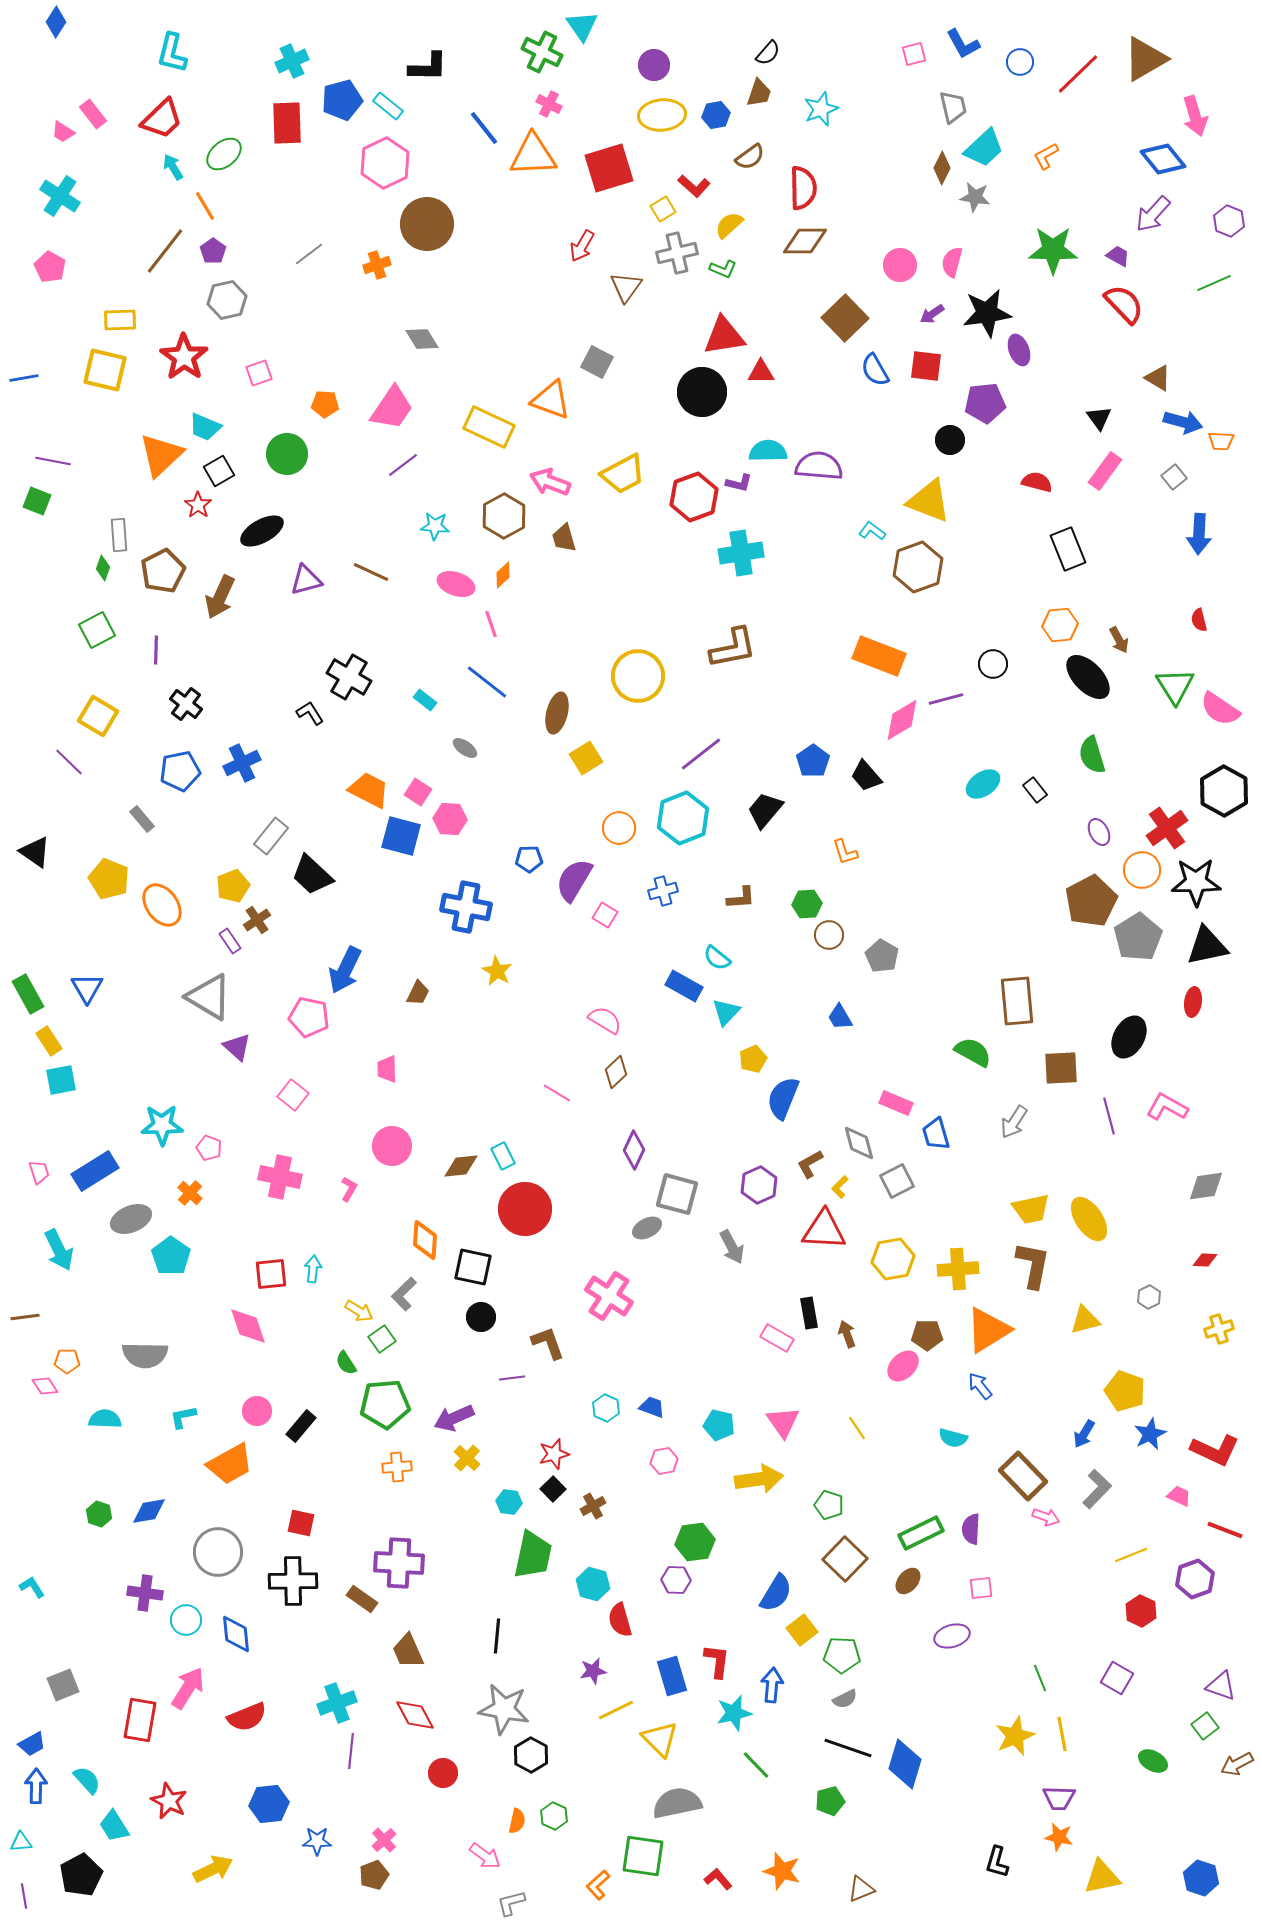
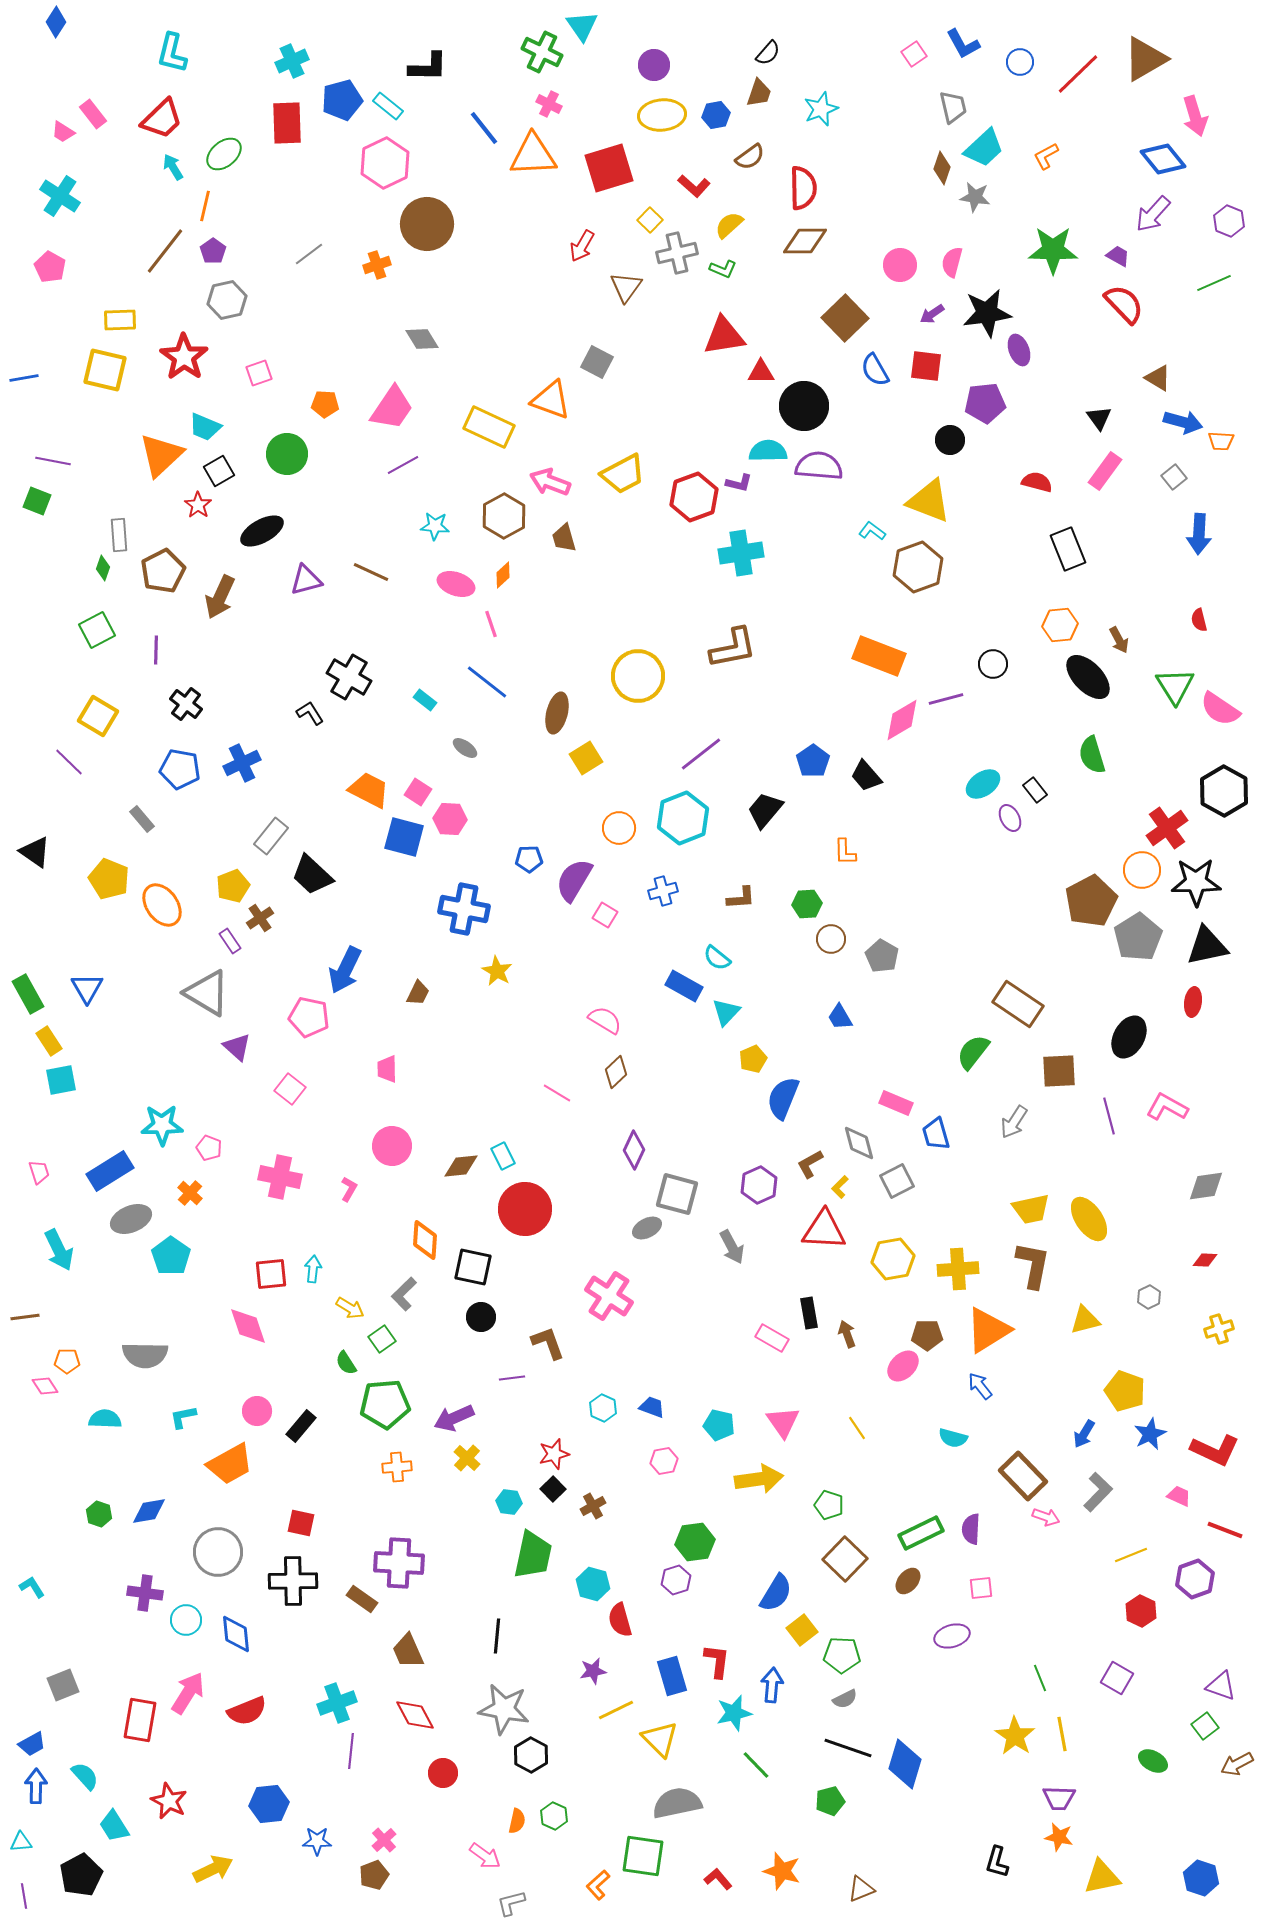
pink square at (914, 54): rotated 20 degrees counterclockwise
brown diamond at (942, 168): rotated 8 degrees counterclockwise
orange line at (205, 206): rotated 44 degrees clockwise
yellow square at (663, 209): moved 13 px left, 11 px down; rotated 15 degrees counterclockwise
black circle at (702, 392): moved 102 px right, 14 px down
purple line at (403, 465): rotated 8 degrees clockwise
blue pentagon at (180, 771): moved 2 px up; rotated 21 degrees clockwise
purple ellipse at (1099, 832): moved 89 px left, 14 px up
blue square at (401, 836): moved 3 px right, 1 px down
orange L-shape at (845, 852): rotated 16 degrees clockwise
blue cross at (466, 907): moved 2 px left, 2 px down
brown cross at (257, 920): moved 3 px right, 2 px up
brown circle at (829, 935): moved 2 px right, 4 px down
gray triangle at (209, 997): moved 2 px left, 4 px up
brown rectangle at (1017, 1001): moved 1 px right, 3 px down; rotated 51 degrees counterclockwise
green semicircle at (973, 1052): rotated 81 degrees counterclockwise
brown square at (1061, 1068): moved 2 px left, 3 px down
pink square at (293, 1095): moved 3 px left, 6 px up
blue rectangle at (95, 1171): moved 15 px right
yellow arrow at (359, 1311): moved 9 px left, 3 px up
pink rectangle at (777, 1338): moved 5 px left
cyan hexagon at (606, 1408): moved 3 px left
gray L-shape at (1097, 1489): moved 1 px right, 3 px down
purple hexagon at (676, 1580): rotated 20 degrees counterclockwise
pink arrow at (188, 1688): moved 5 px down
red semicircle at (247, 1717): moved 6 px up
yellow star at (1015, 1736): rotated 15 degrees counterclockwise
cyan semicircle at (87, 1780): moved 2 px left, 4 px up
